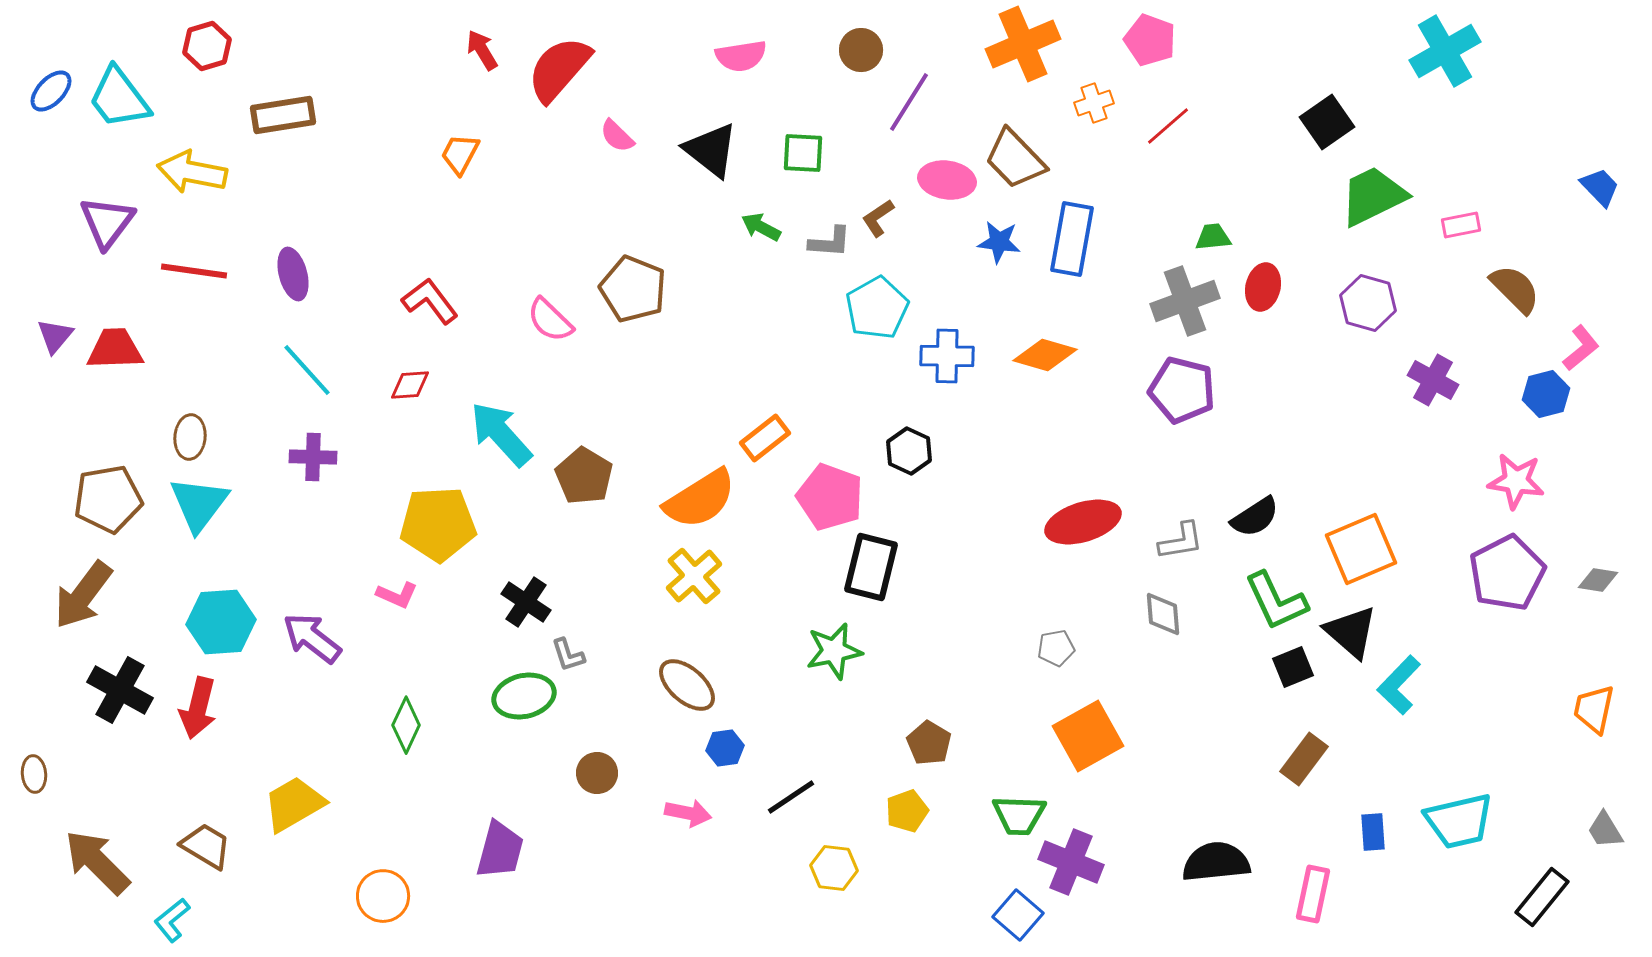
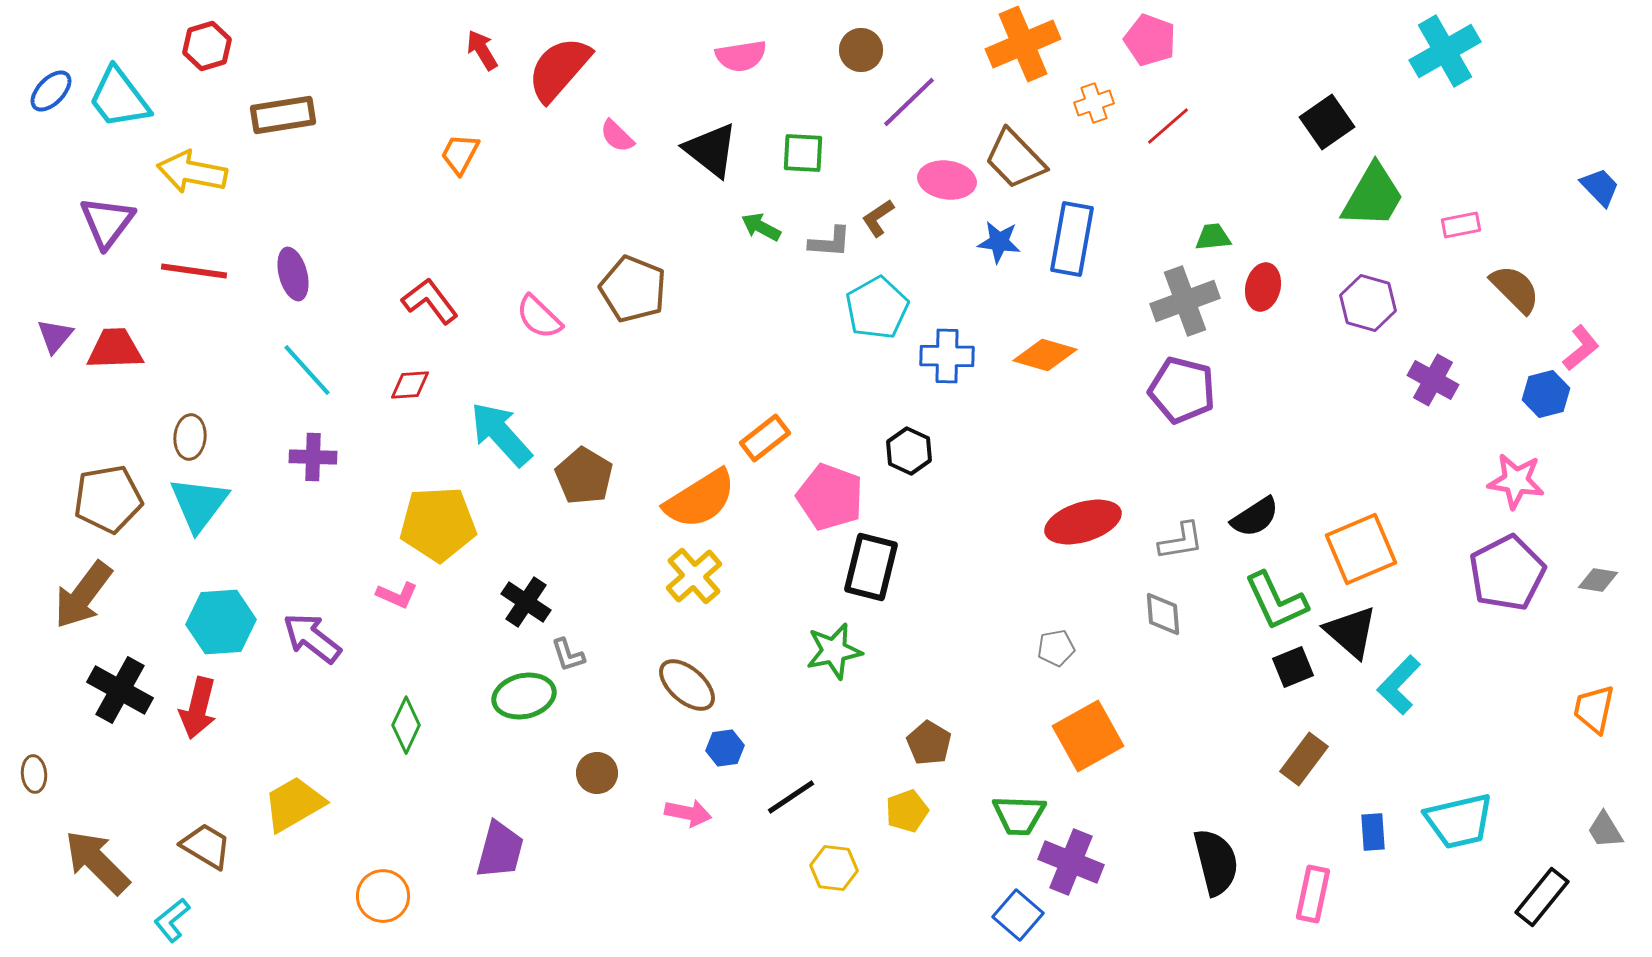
purple line at (909, 102): rotated 14 degrees clockwise
green trapezoid at (1373, 196): rotated 146 degrees clockwise
pink semicircle at (550, 320): moved 11 px left, 3 px up
black semicircle at (1216, 862): rotated 82 degrees clockwise
